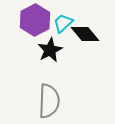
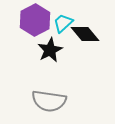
gray semicircle: rotated 96 degrees clockwise
